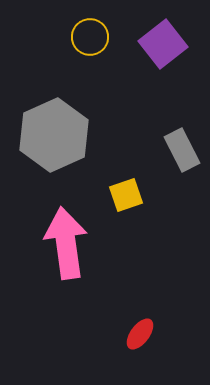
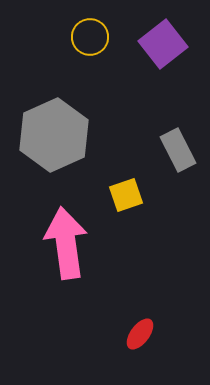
gray rectangle: moved 4 px left
